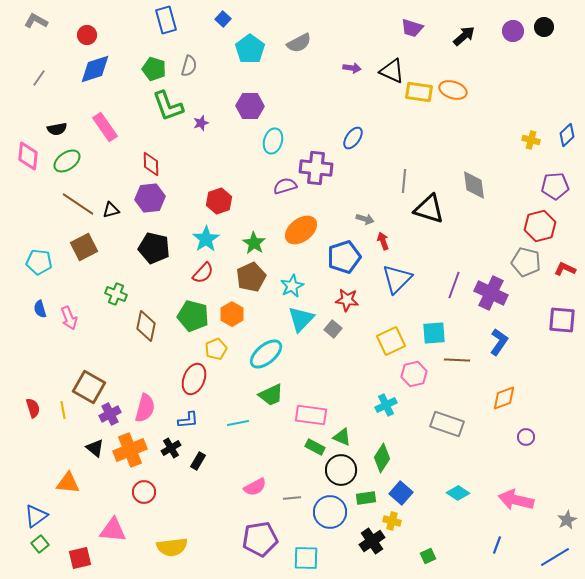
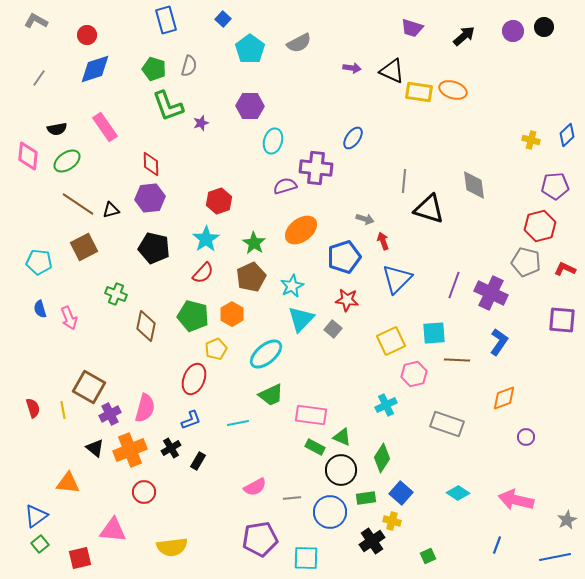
blue L-shape at (188, 420): moved 3 px right; rotated 15 degrees counterclockwise
blue line at (555, 557): rotated 20 degrees clockwise
